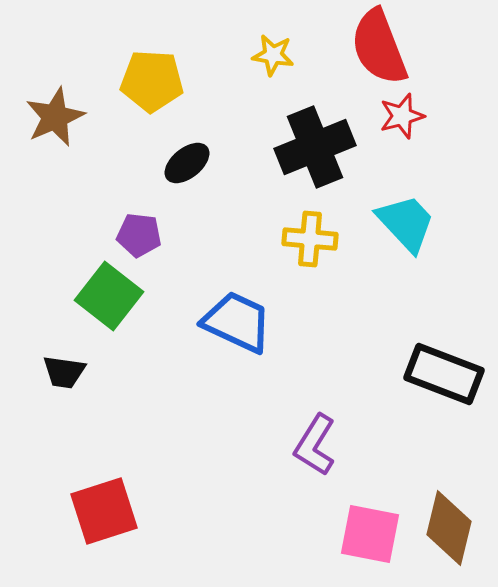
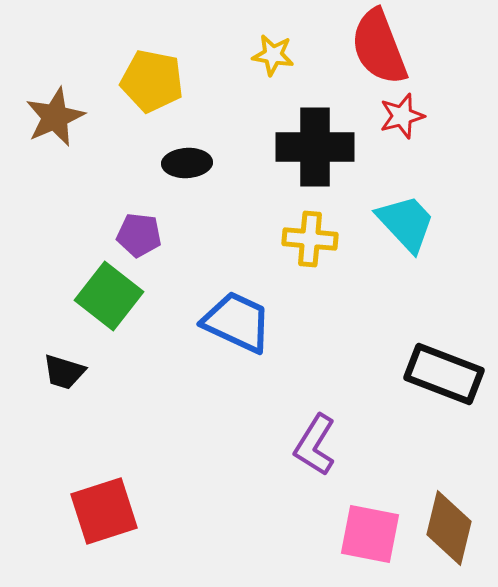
yellow pentagon: rotated 8 degrees clockwise
black cross: rotated 22 degrees clockwise
black ellipse: rotated 36 degrees clockwise
black trapezoid: rotated 9 degrees clockwise
